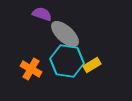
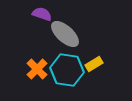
cyan hexagon: moved 9 px down
yellow rectangle: moved 2 px right, 1 px up
orange cross: moved 6 px right; rotated 15 degrees clockwise
